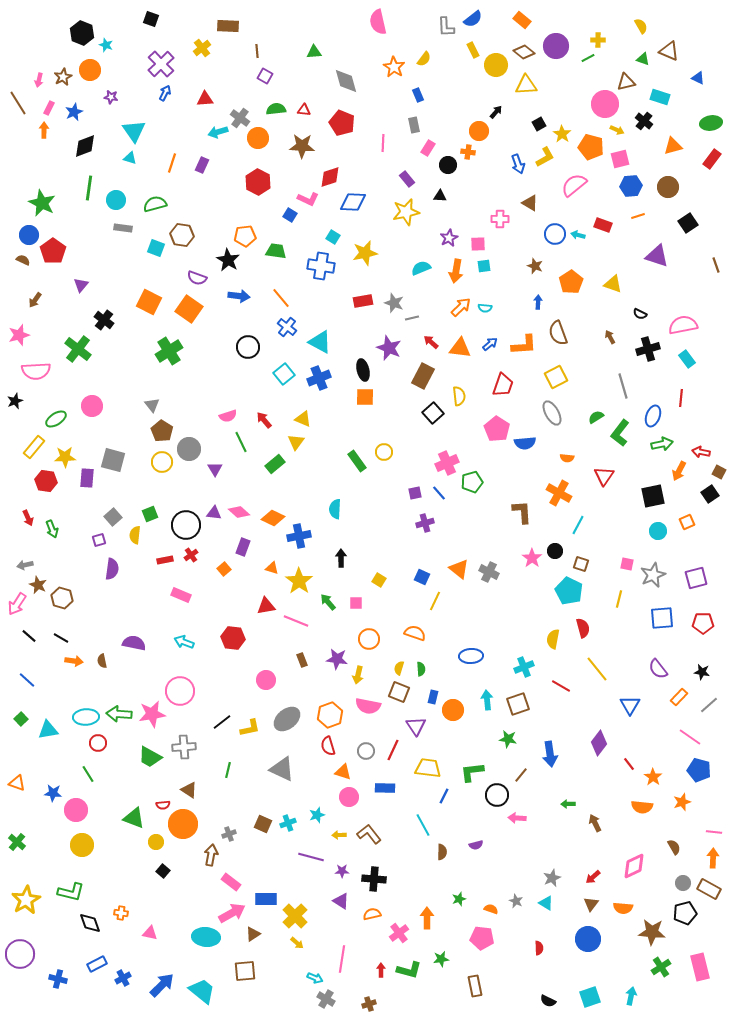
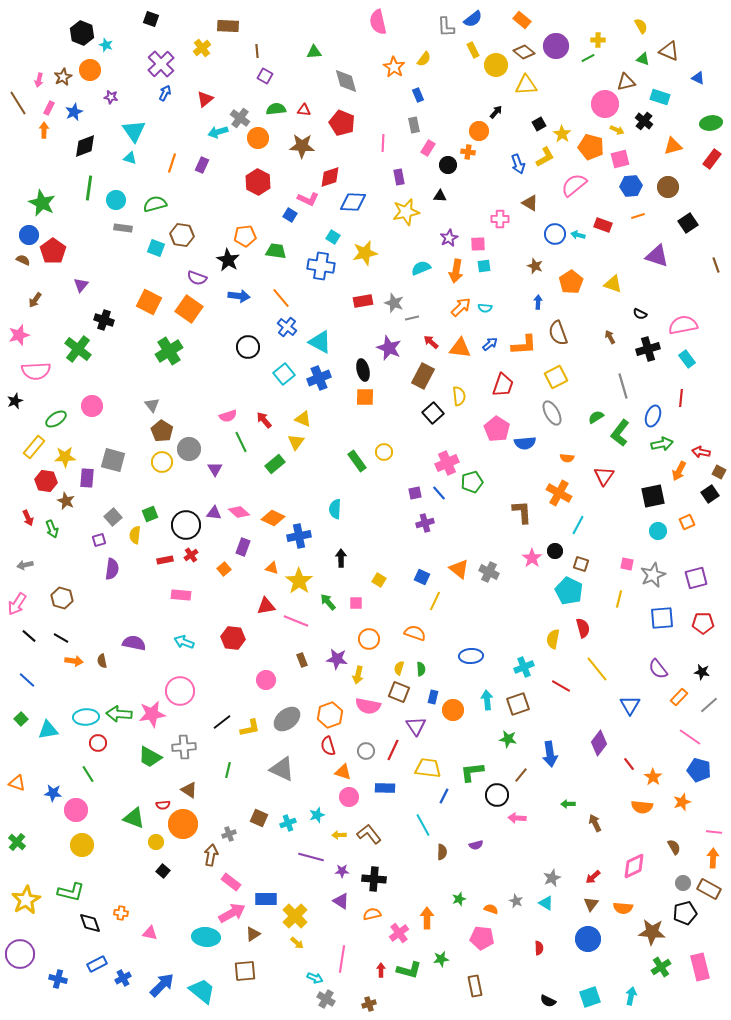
red triangle at (205, 99): rotated 36 degrees counterclockwise
purple rectangle at (407, 179): moved 8 px left, 2 px up; rotated 28 degrees clockwise
black cross at (104, 320): rotated 18 degrees counterclockwise
brown star at (38, 585): moved 28 px right, 84 px up
pink rectangle at (181, 595): rotated 18 degrees counterclockwise
brown square at (263, 824): moved 4 px left, 6 px up
